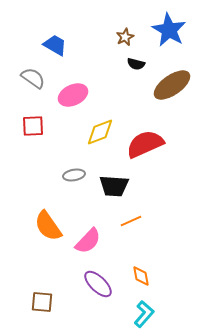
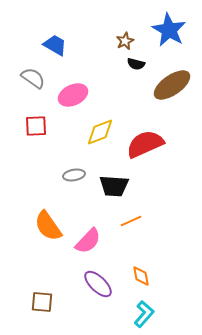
brown star: moved 4 px down
red square: moved 3 px right
